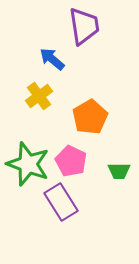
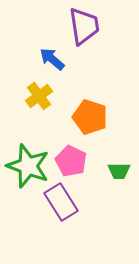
orange pentagon: rotated 24 degrees counterclockwise
green star: moved 2 px down
